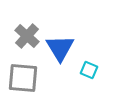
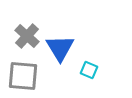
gray square: moved 2 px up
